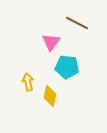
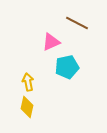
pink triangle: rotated 30 degrees clockwise
cyan pentagon: rotated 20 degrees counterclockwise
yellow diamond: moved 23 px left, 11 px down
